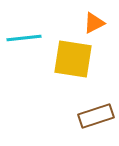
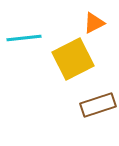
yellow square: rotated 36 degrees counterclockwise
brown rectangle: moved 2 px right, 11 px up
